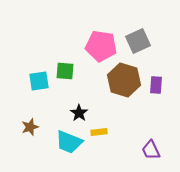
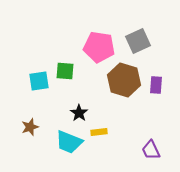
pink pentagon: moved 2 px left, 1 px down
